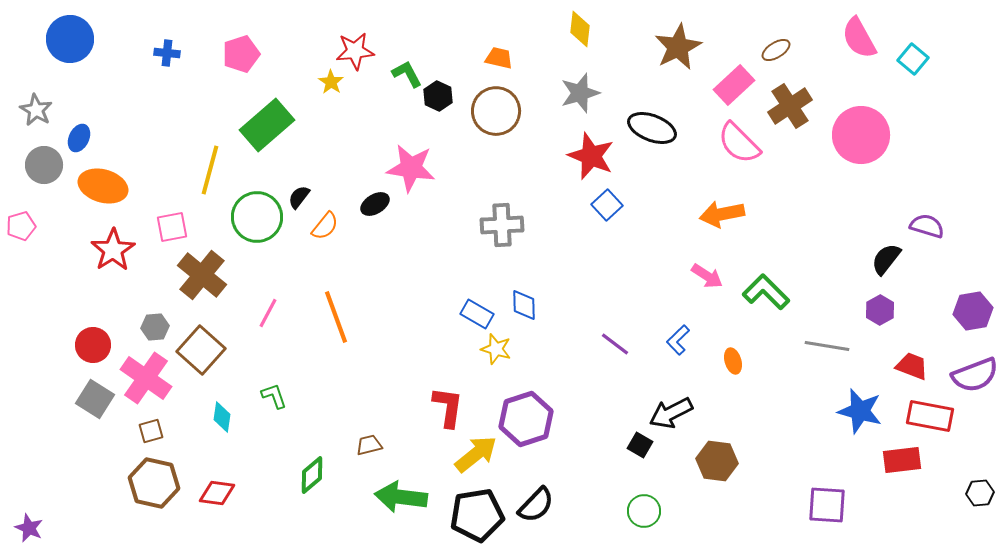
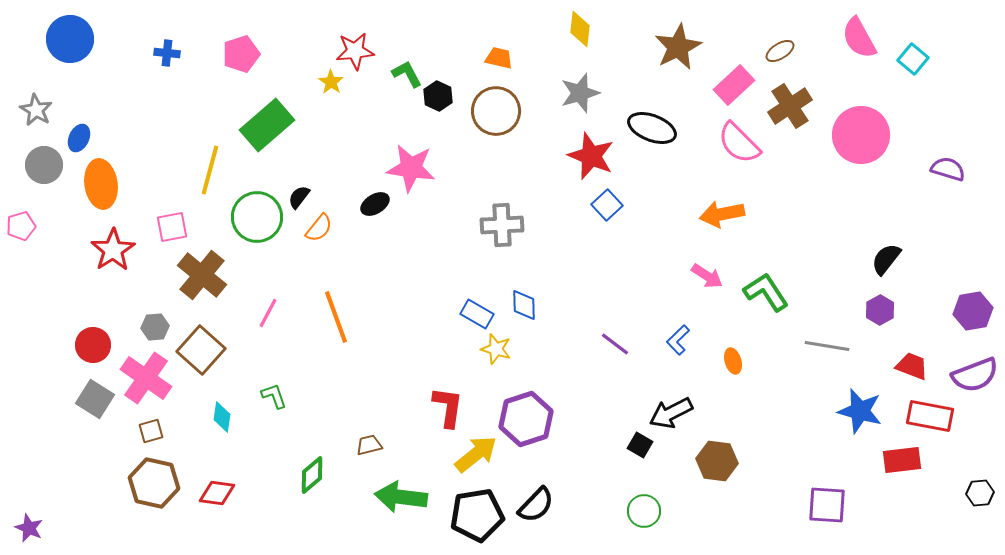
brown ellipse at (776, 50): moved 4 px right, 1 px down
orange ellipse at (103, 186): moved 2 px left, 2 px up; rotated 66 degrees clockwise
orange semicircle at (325, 226): moved 6 px left, 2 px down
purple semicircle at (927, 226): moved 21 px right, 57 px up
green L-shape at (766, 292): rotated 12 degrees clockwise
